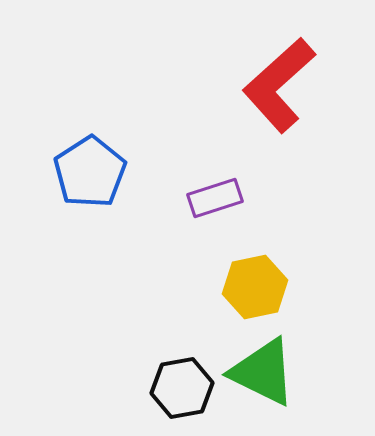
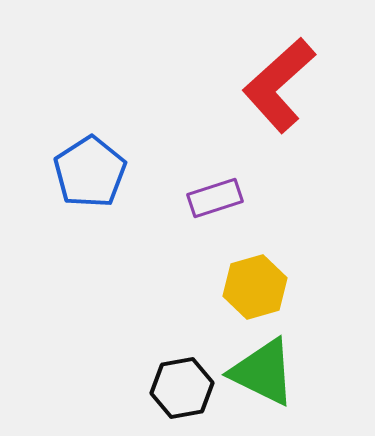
yellow hexagon: rotated 4 degrees counterclockwise
